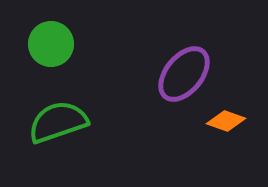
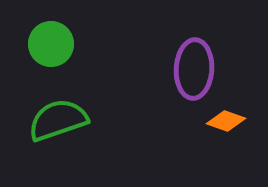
purple ellipse: moved 10 px right, 5 px up; rotated 36 degrees counterclockwise
green semicircle: moved 2 px up
